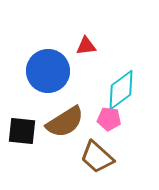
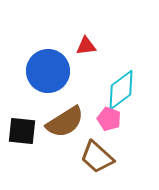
pink pentagon: rotated 15 degrees clockwise
